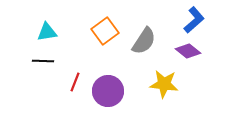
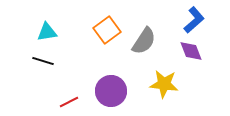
orange square: moved 2 px right, 1 px up
purple diamond: moved 3 px right; rotated 30 degrees clockwise
black line: rotated 15 degrees clockwise
red line: moved 6 px left, 20 px down; rotated 42 degrees clockwise
purple circle: moved 3 px right
